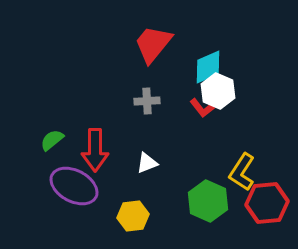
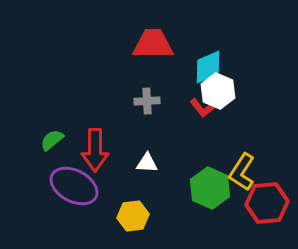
red trapezoid: rotated 51 degrees clockwise
white triangle: rotated 25 degrees clockwise
green hexagon: moved 2 px right, 13 px up
